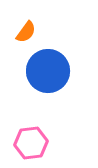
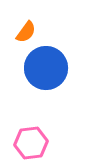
blue circle: moved 2 px left, 3 px up
